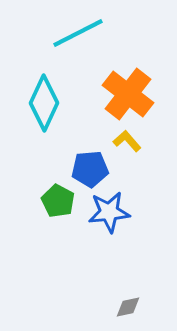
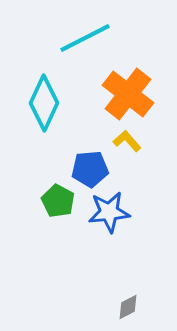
cyan line: moved 7 px right, 5 px down
gray diamond: rotated 16 degrees counterclockwise
